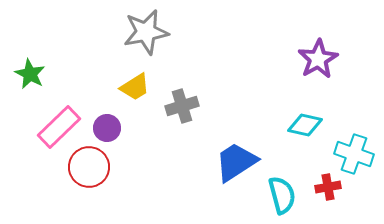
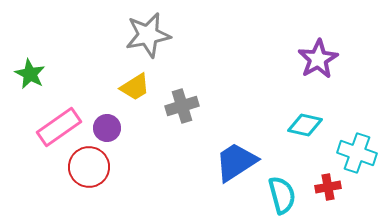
gray star: moved 2 px right, 3 px down
pink rectangle: rotated 9 degrees clockwise
cyan cross: moved 3 px right, 1 px up
